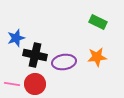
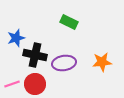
green rectangle: moved 29 px left
orange star: moved 5 px right, 5 px down
purple ellipse: moved 1 px down
pink line: rotated 28 degrees counterclockwise
